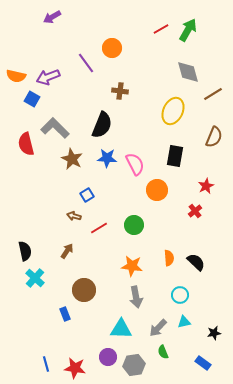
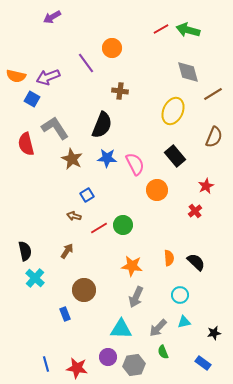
green arrow at (188, 30): rotated 105 degrees counterclockwise
gray L-shape at (55, 128): rotated 12 degrees clockwise
black rectangle at (175, 156): rotated 50 degrees counterclockwise
green circle at (134, 225): moved 11 px left
gray arrow at (136, 297): rotated 35 degrees clockwise
red star at (75, 368): moved 2 px right
